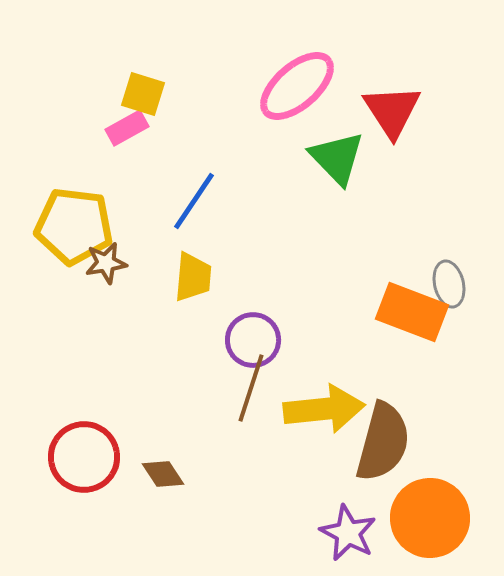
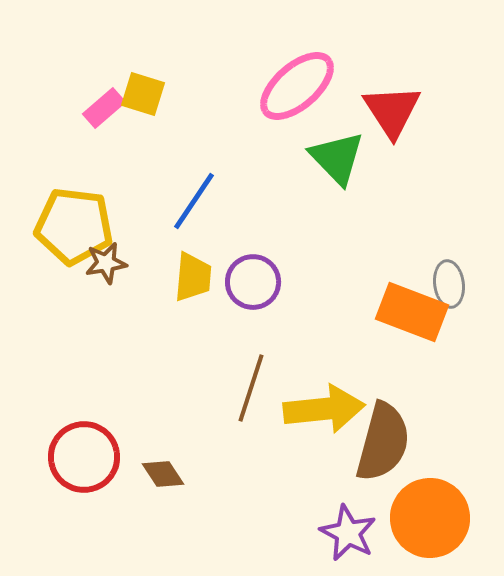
pink rectangle: moved 23 px left, 20 px up; rotated 12 degrees counterclockwise
gray ellipse: rotated 6 degrees clockwise
purple circle: moved 58 px up
